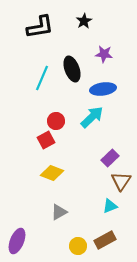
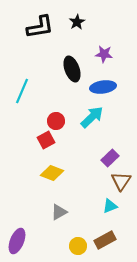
black star: moved 7 px left, 1 px down
cyan line: moved 20 px left, 13 px down
blue ellipse: moved 2 px up
